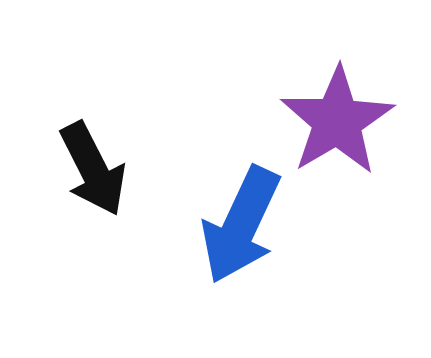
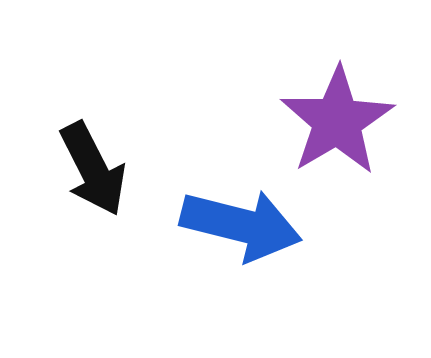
blue arrow: rotated 101 degrees counterclockwise
